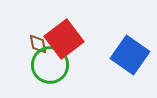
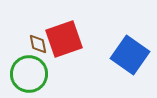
red square: rotated 18 degrees clockwise
green circle: moved 21 px left, 9 px down
